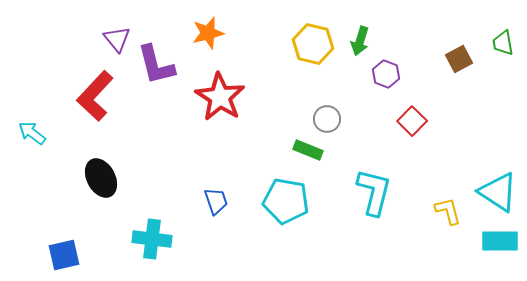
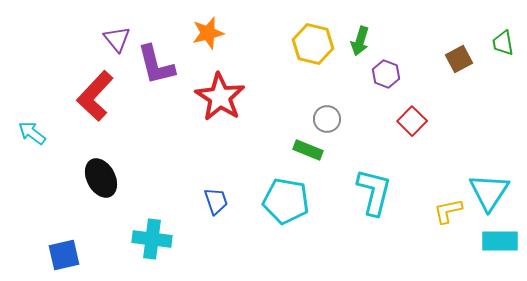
cyan triangle: moved 9 px left; rotated 30 degrees clockwise
yellow L-shape: rotated 88 degrees counterclockwise
